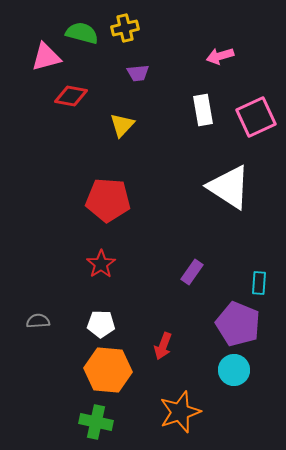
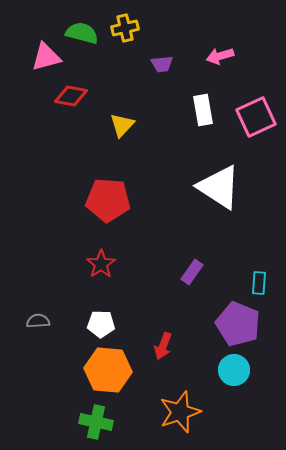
purple trapezoid: moved 24 px right, 9 px up
white triangle: moved 10 px left
